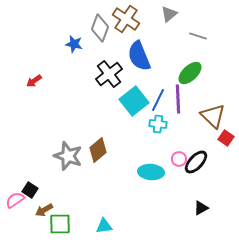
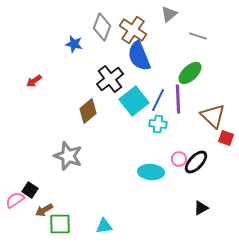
brown cross: moved 7 px right, 11 px down
gray diamond: moved 2 px right, 1 px up
black cross: moved 1 px right, 5 px down
red square: rotated 14 degrees counterclockwise
brown diamond: moved 10 px left, 39 px up
